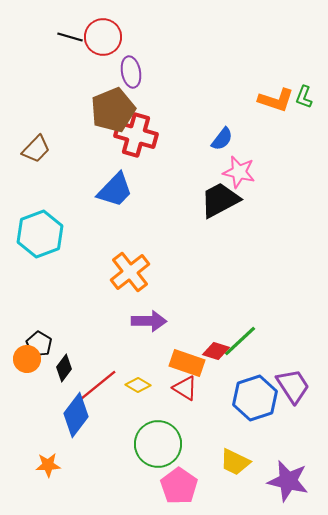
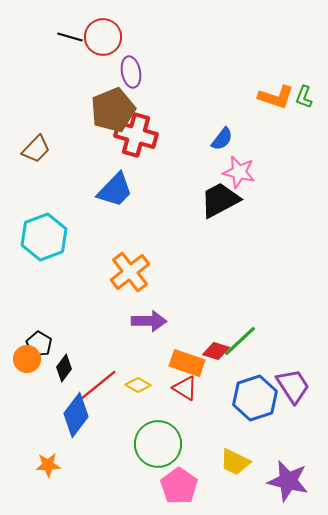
orange L-shape: moved 3 px up
cyan hexagon: moved 4 px right, 3 px down
